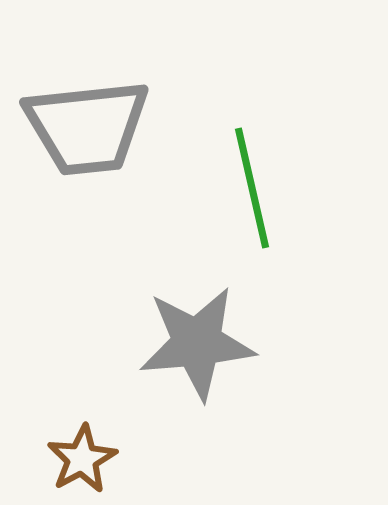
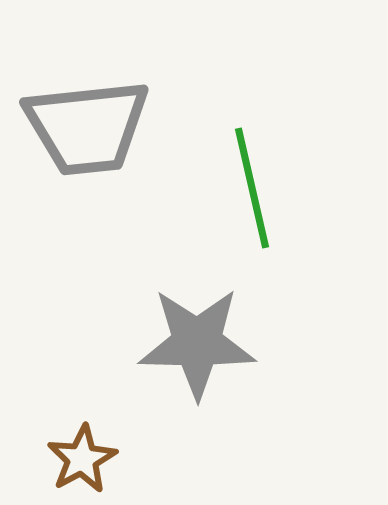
gray star: rotated 6 degrees clockwise
